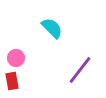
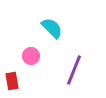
pink circle: moved 15 px right, 2 px up
purple line: moved 6 px left; rotated 16 degrees counterclockwise
